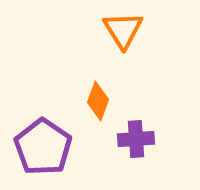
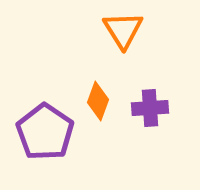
purple cross: moved 14 px right, 31 px up
purple pentagon: moved 2 px right, 15 px up
